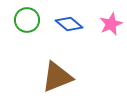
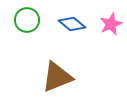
blue diamond: moved 3 px right
